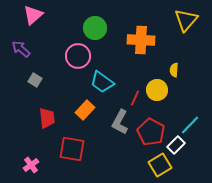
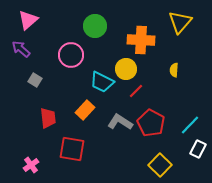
pink triangle: moved 5 px left, 5 px down
yellow triangle: moved 6 px left, 2 px down
green circle: moved 2 px up
pink circle: moved 7 px left, 1 px up
cyan trapezoid: rotated 10 degrees counterclockwise
yellow circle: moved 31 px left, 21 px up
red line: moved 1 px right, 7 px up; rotated 21 degrees clockwise
red trapezoid: moved 1 px right
gray L-shape: rotated 95 degrees clockwise
red pentagon: moved 9 px up
white rectangle: moved 22 px right, 4 px down; rotated 18 degrees counterclockwise
yellow square: rotated 15 degrees counterclockwise
